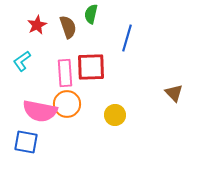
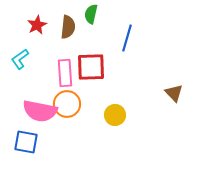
brown semicircle: rotated 25 degrees clockwise
cyan L-shape: moved 2 px left, 2 px up
